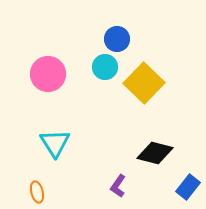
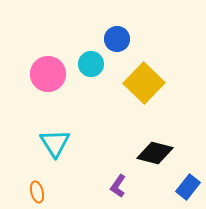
cyan circle: moved 14 px left, 3 px up
